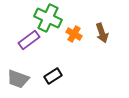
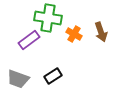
green cross: rotated 16 degrees counterclockwise
brown arrow: moved 1 px left, 1 px up
